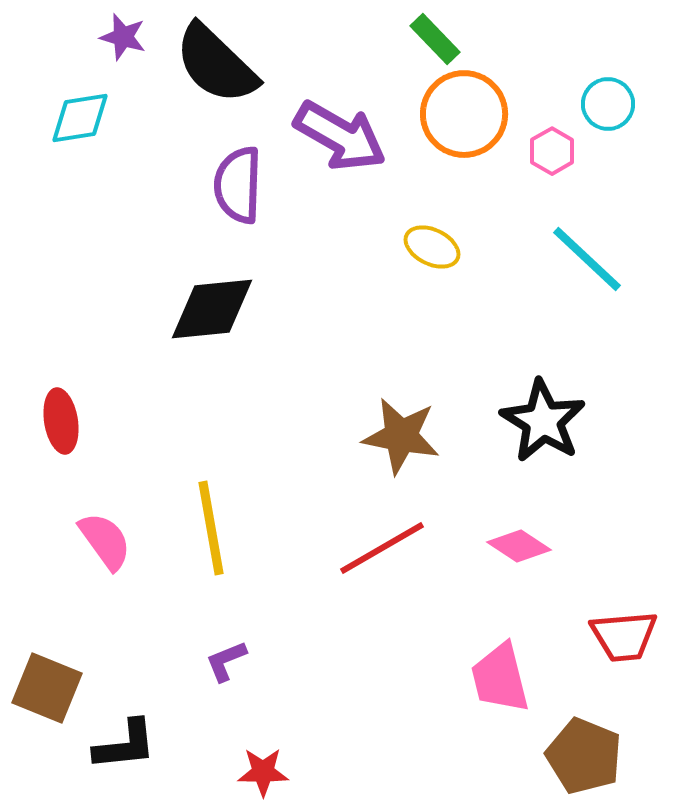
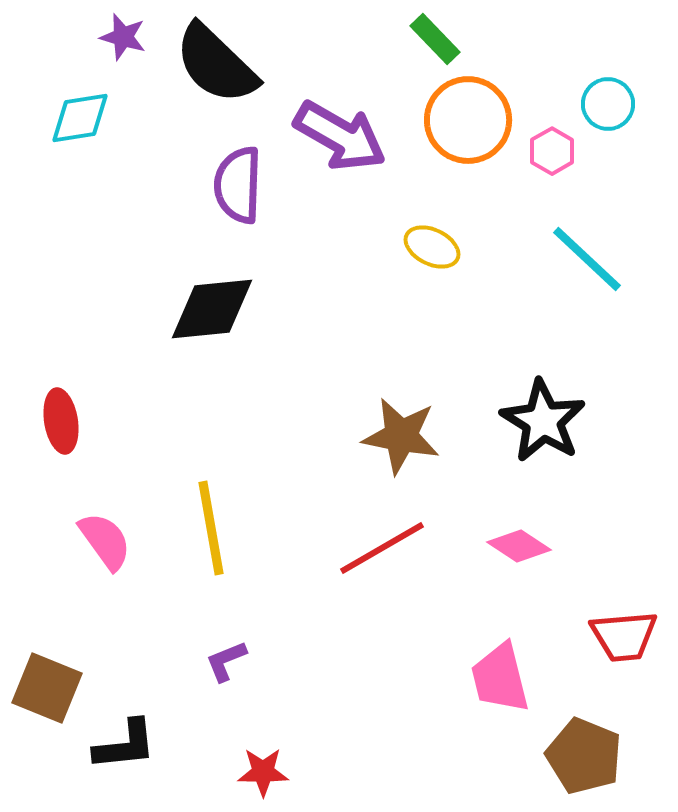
orange circle: moved 4 px right, 6 px down
